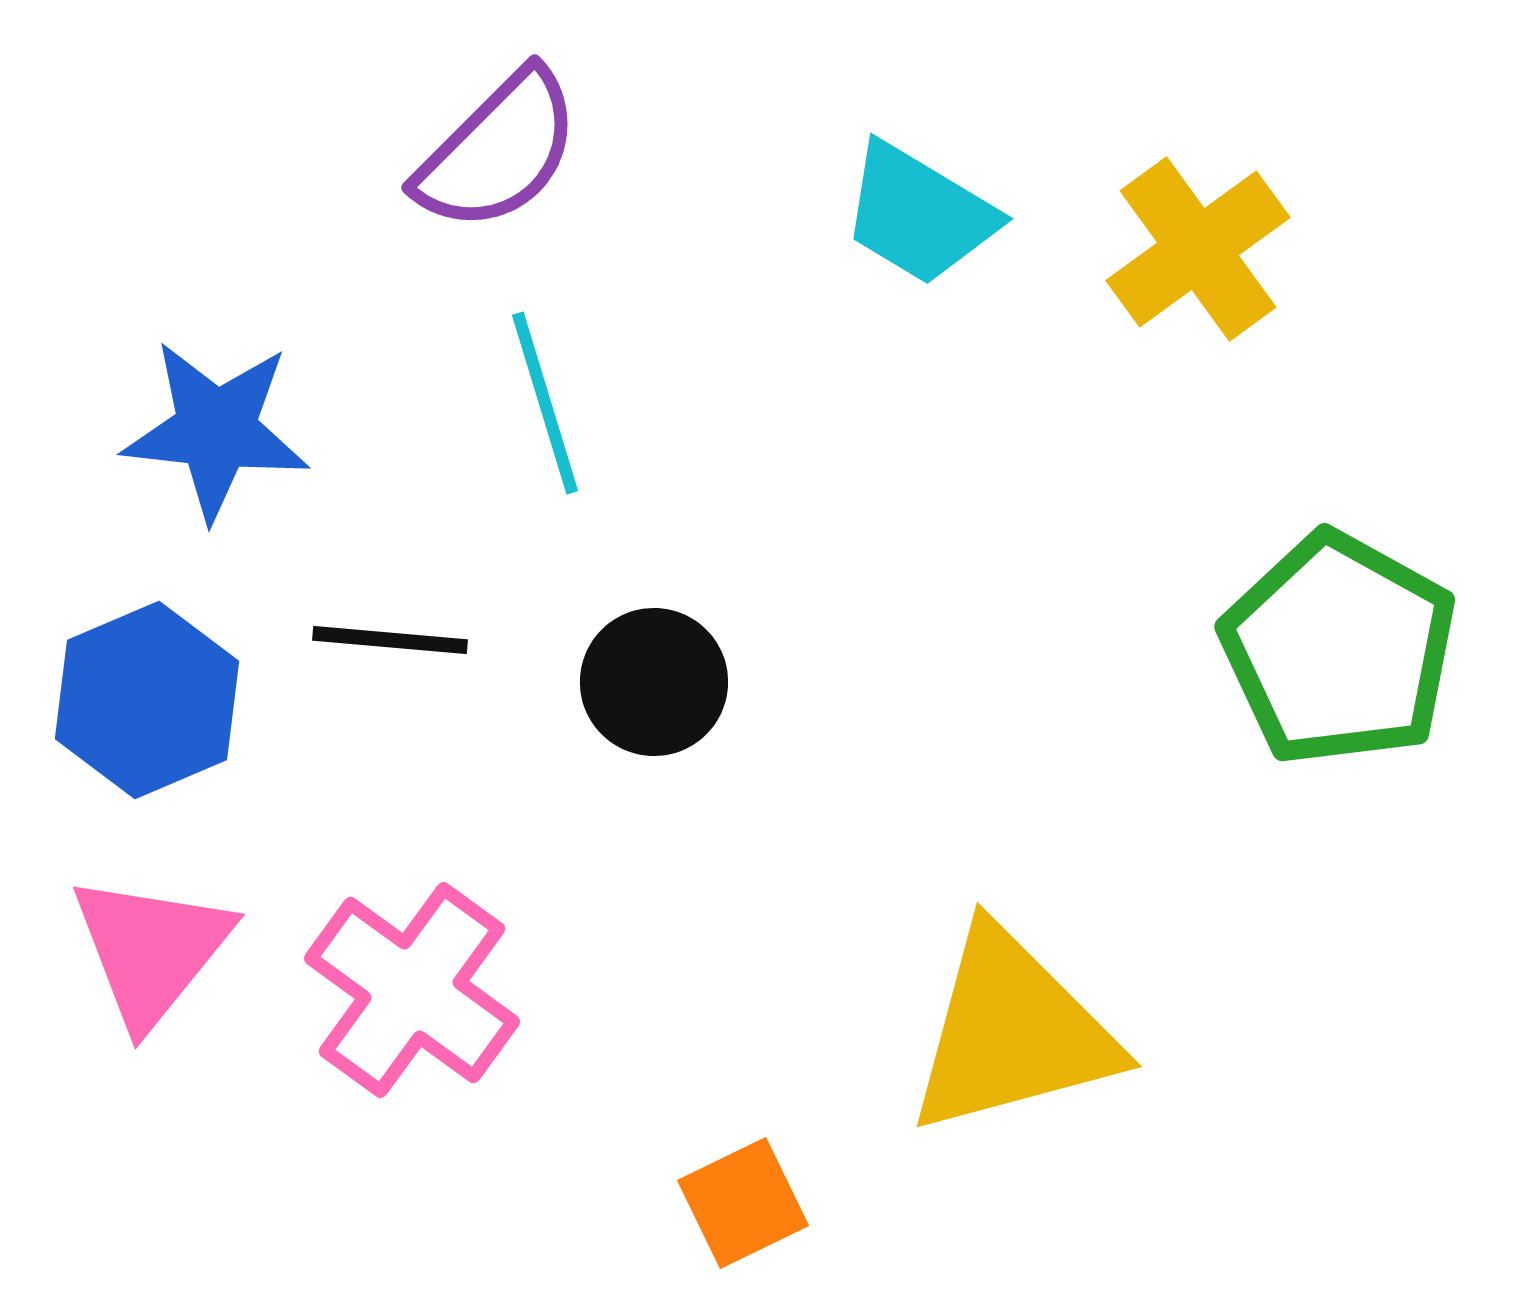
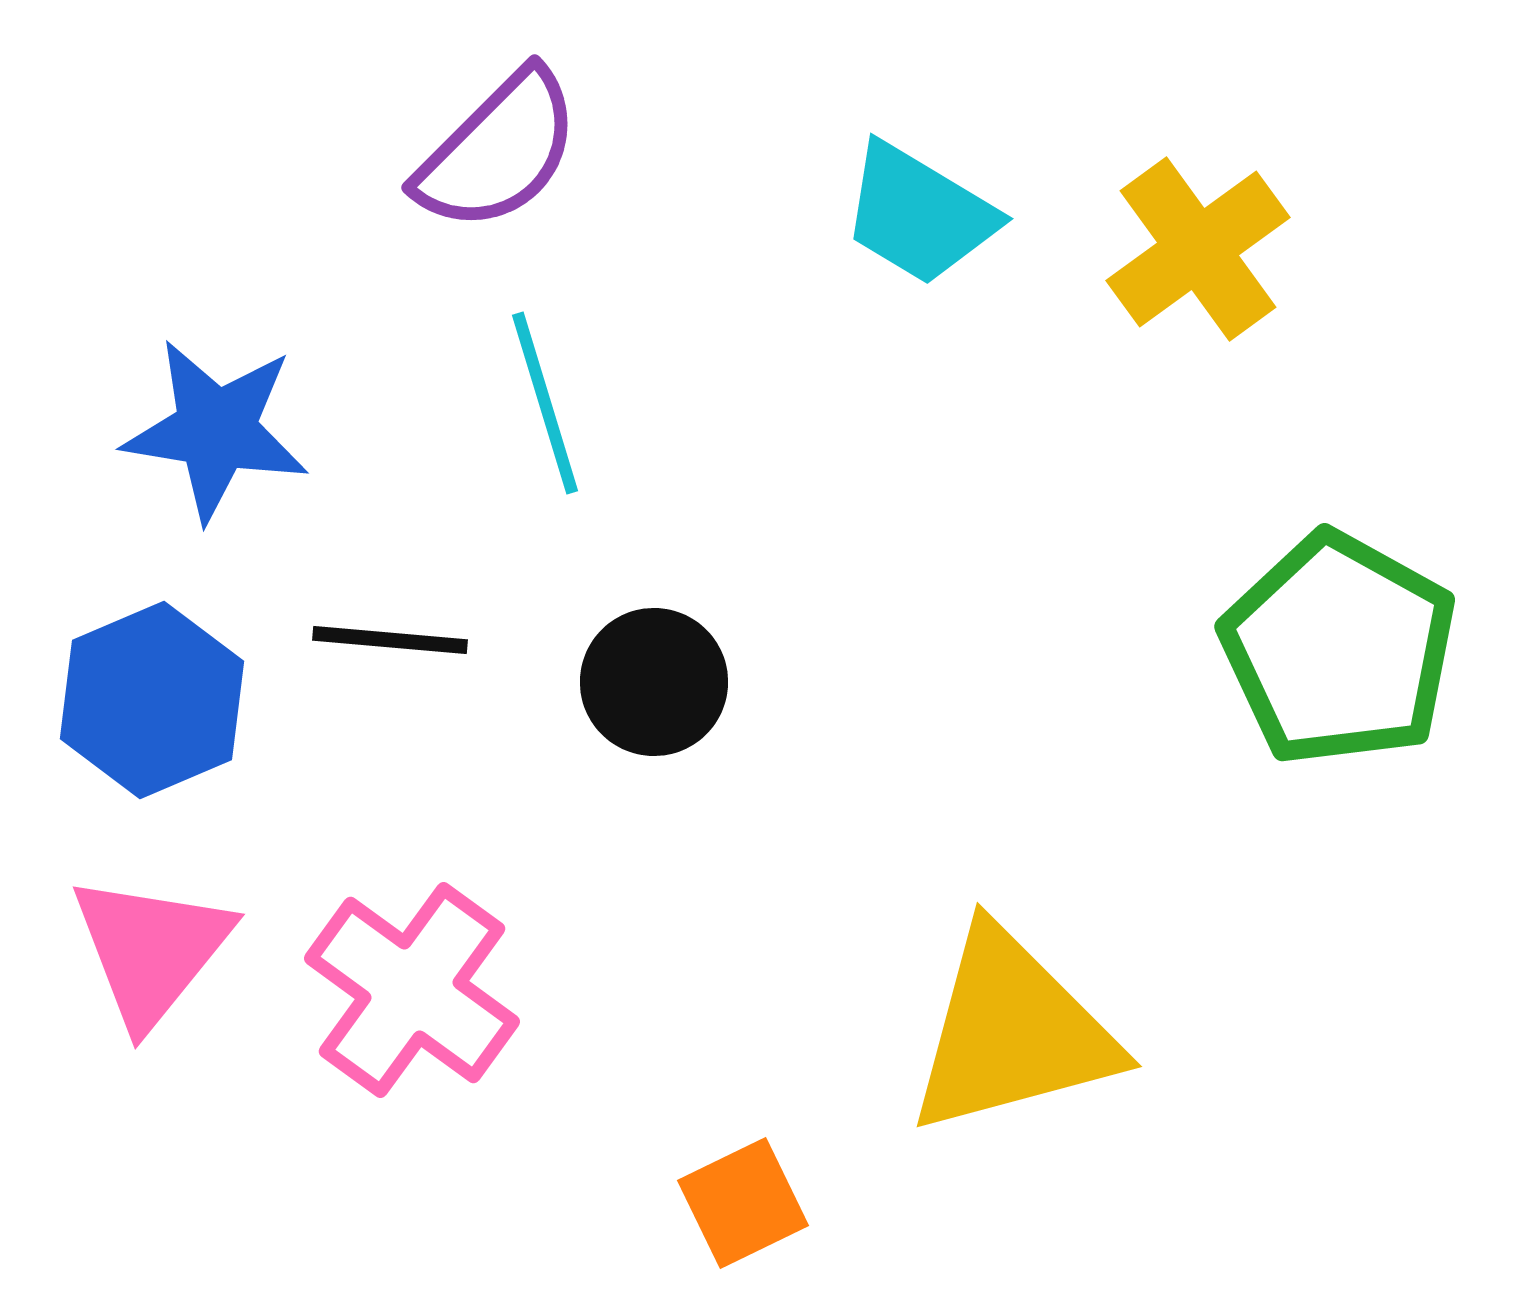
blue star: rotated 3 degrees clockwise
blue hexagon: moved 5 px right
